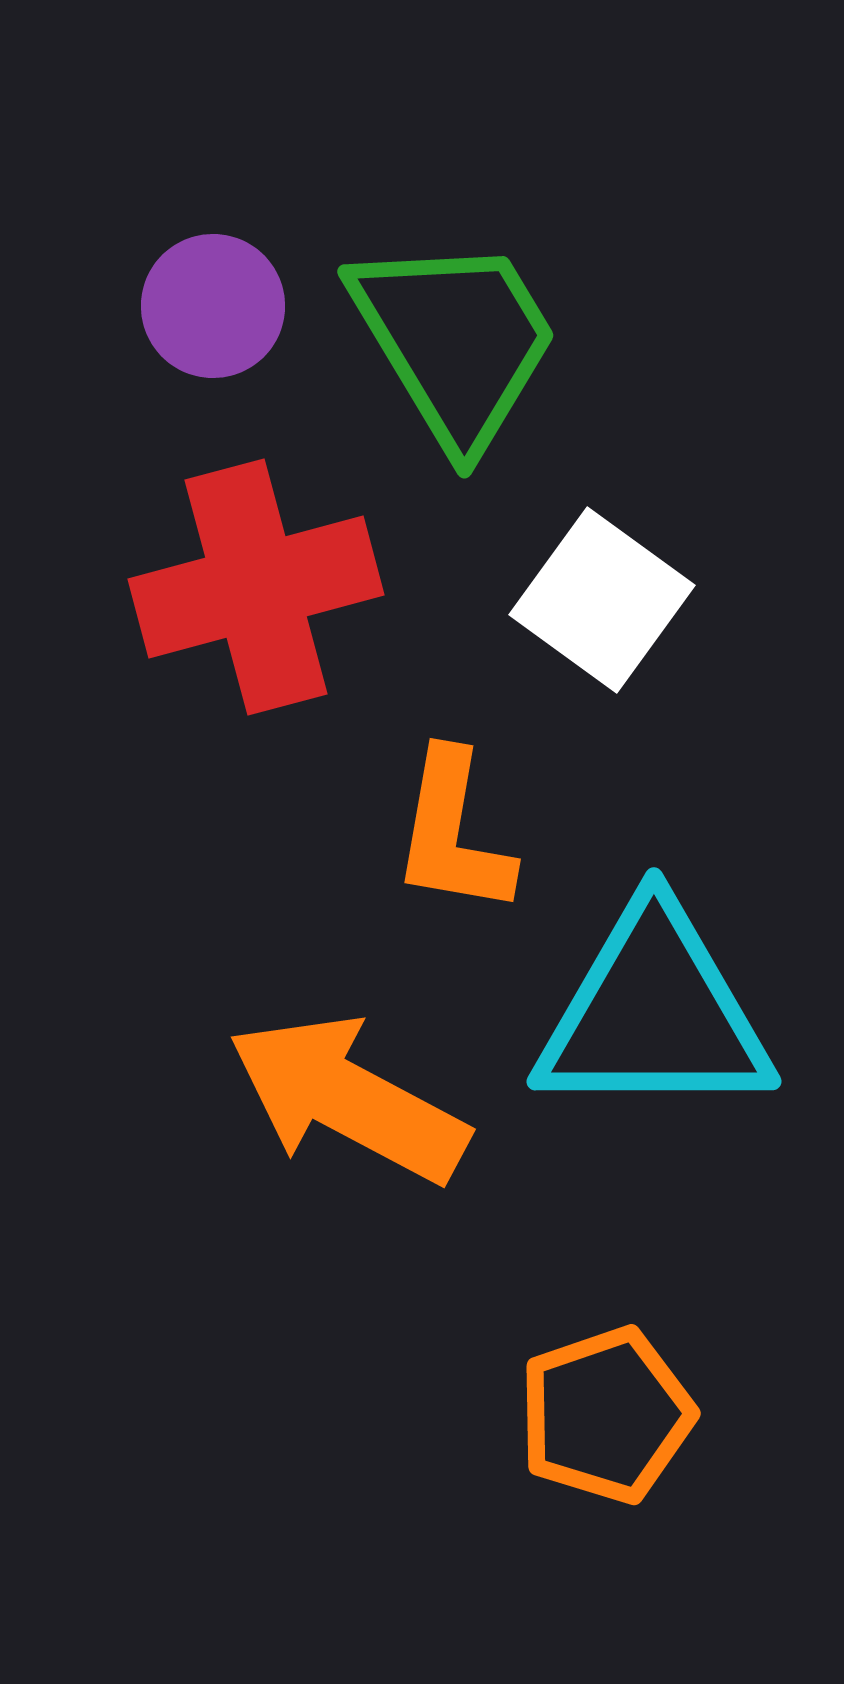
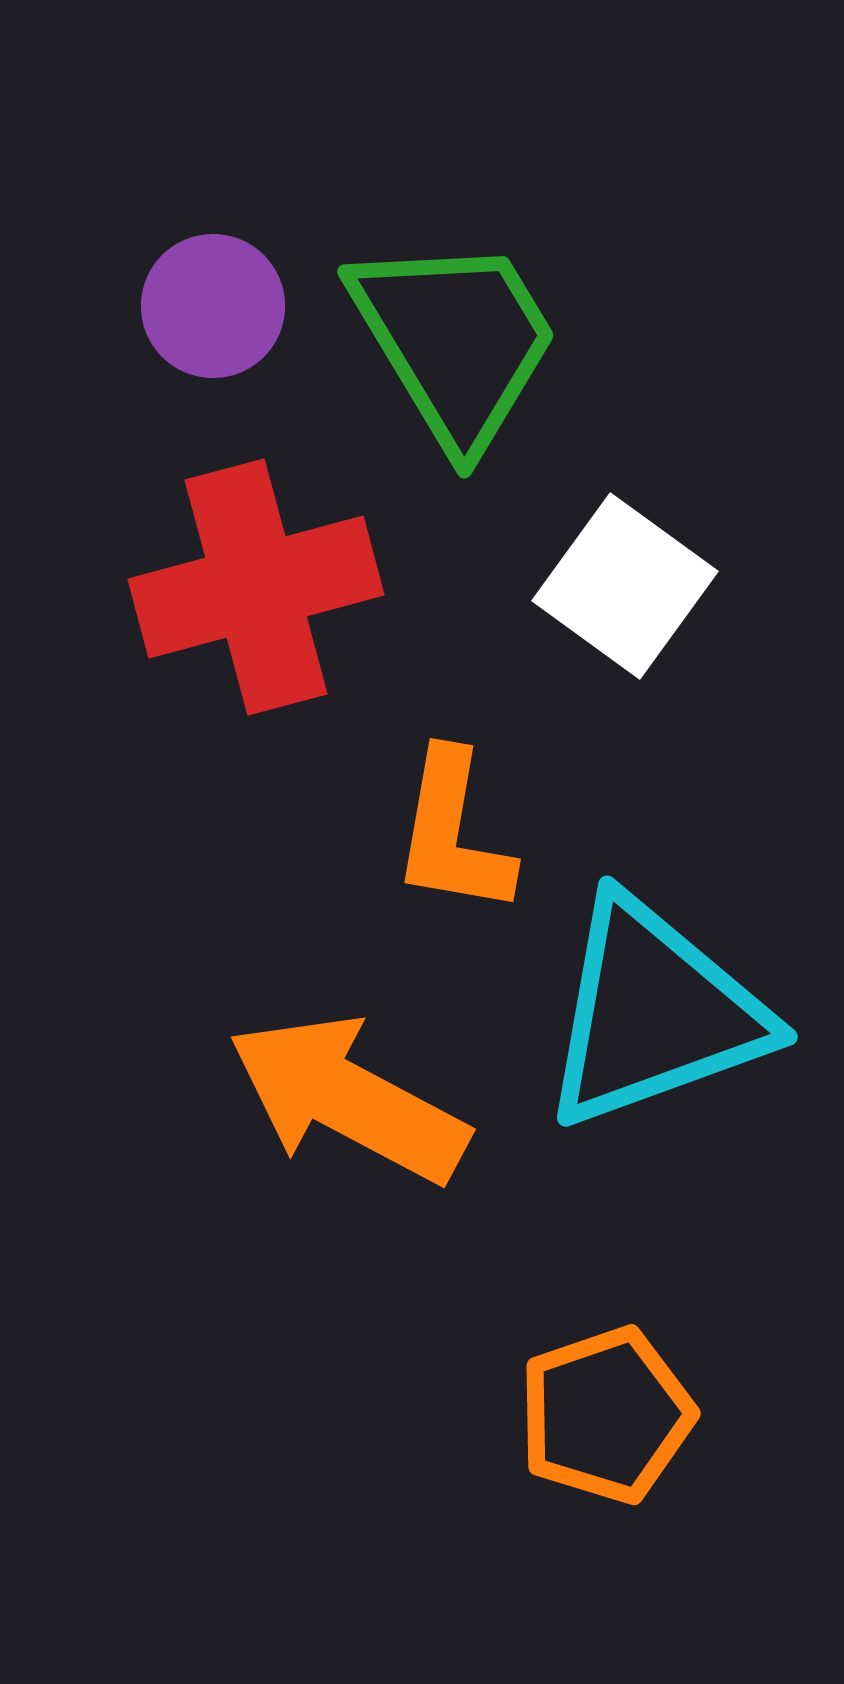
white square: moved 23 px right, 14 px up
cyan triangle: rotated 20 degrees counterclockwise
